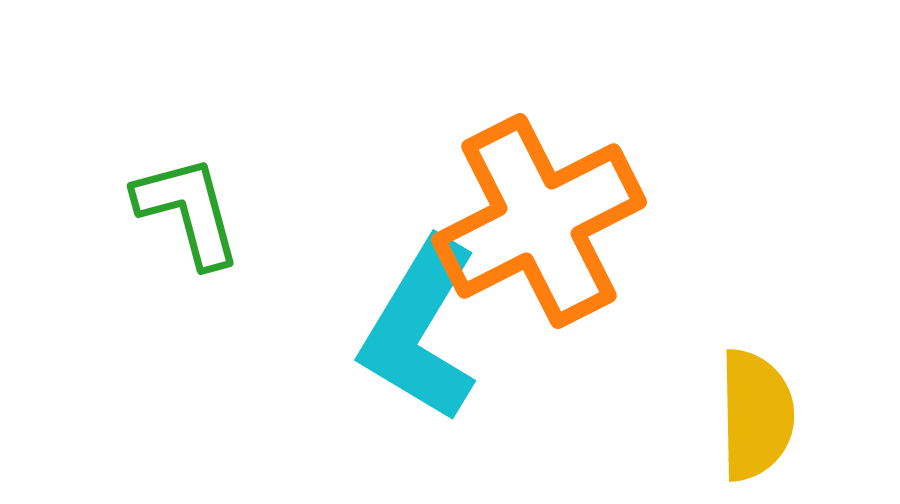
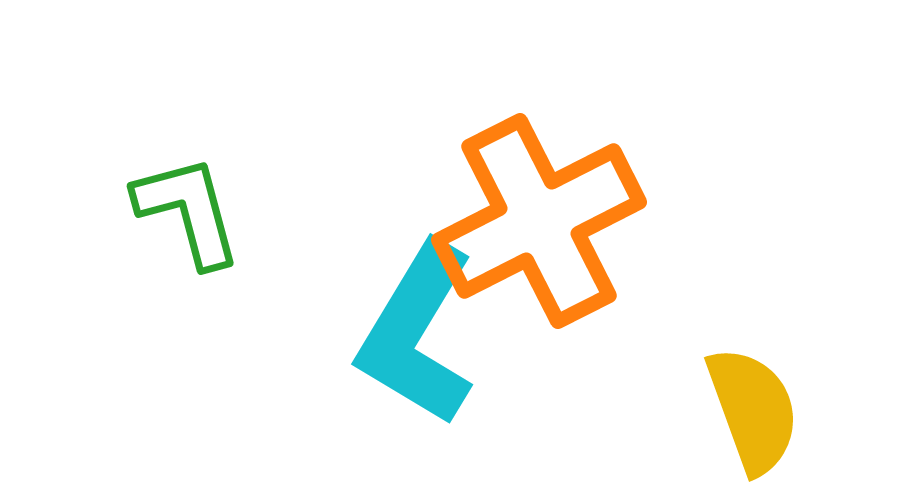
cyan L-shape: moved 3 px left, 4 px down
yellow semicircle: moved 3 px left, 5 px up; rotated 19 degrees counterclockwise
